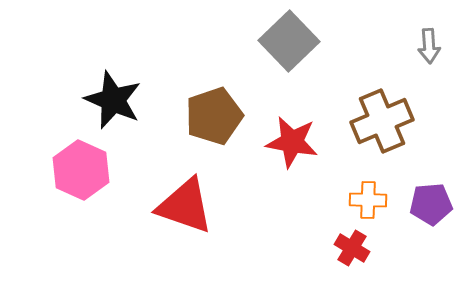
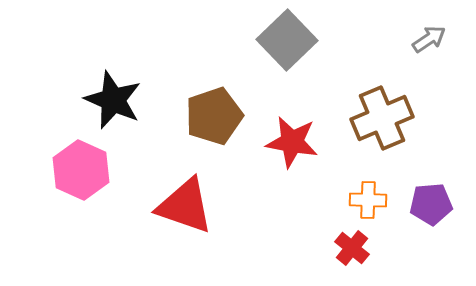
gray square: moved 2 px left, 1 px up
gray arrow: moved 7 px up; rotated 120 degrees counterclockwise
brown cross: moved 3 px up
red cross: rotated 8 degrees clockwise
